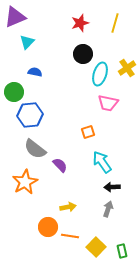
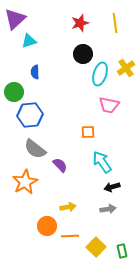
purple triangle: moved 2 px down; rotated 20 degrees counterclockwise
yellow line: rotated 24 degrees counterclockwise
cyan triangle: moved 2 px right, 1 px up; rotated 28 degrees clockwise
yellow cross: moved 1 px left
blue semicircle: rotated 104 degrees counterclockwise
pink trapezoid: moved 1 px right, 2 px down
orange square: rotated 16 degrees clockwise
black arrow: rotated 14 degrees counterclockwise
gray arrow: rotated 63 degrees clockwise
orange circle: moved 1 px left, 1 px up
orange line: rotated 12 degrees counterclockwise
